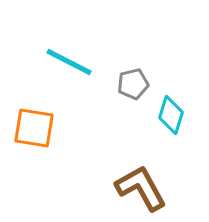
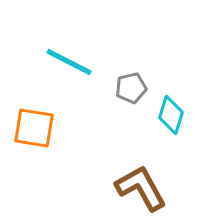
gray pentagon: moved 2 px left, 4 px down
